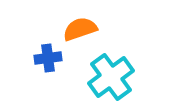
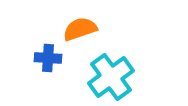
blue cross: rotated 12 degrees clockwise
